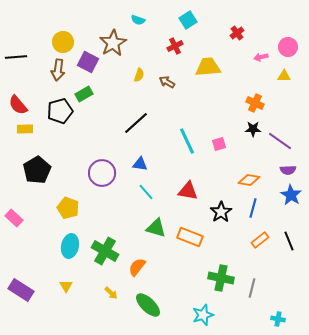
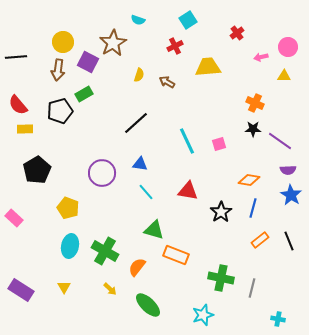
green triangle at (156, 228): moved 2 px left, 2 px down
orange rectangle at (190, 237): moved 14 px left, 18 px down
yellow triangle at (66, 286): moved 2 px left, 1 px down
yellow arrow at (111, 293): moved 1 px left, 4 px up
